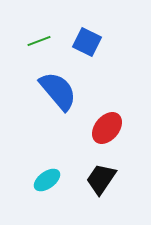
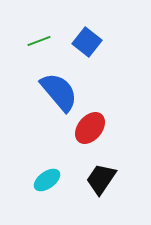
blue square: rotated 12 degrees clockwise
blue semicircle: moved 1 px right, 1 px down
red ellipse: moved 17 px left
